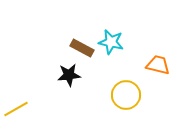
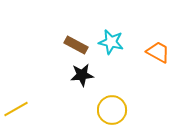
brown rectangle: moved 6 px left, 3 px up
orange trapezoid: moved 13 px up; rotated 15 degrees clockwise
black star: moved 13 px right
yellow circle: moved 14 px left, 15 px down
